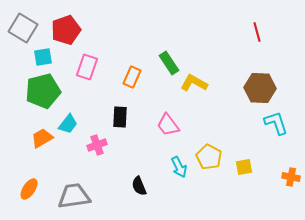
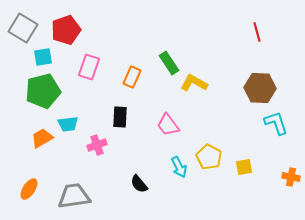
pink rectangle: moved 2 px right
cyan trapezoid: rotated 45 degrees clockwise
black semicircle: moved 2 px up; rotated 18 degrees counterclockwise
